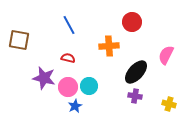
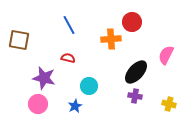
orange cross: moved 2 px right, 7 px up
pink circle: moved 30 px left, 17 px down
